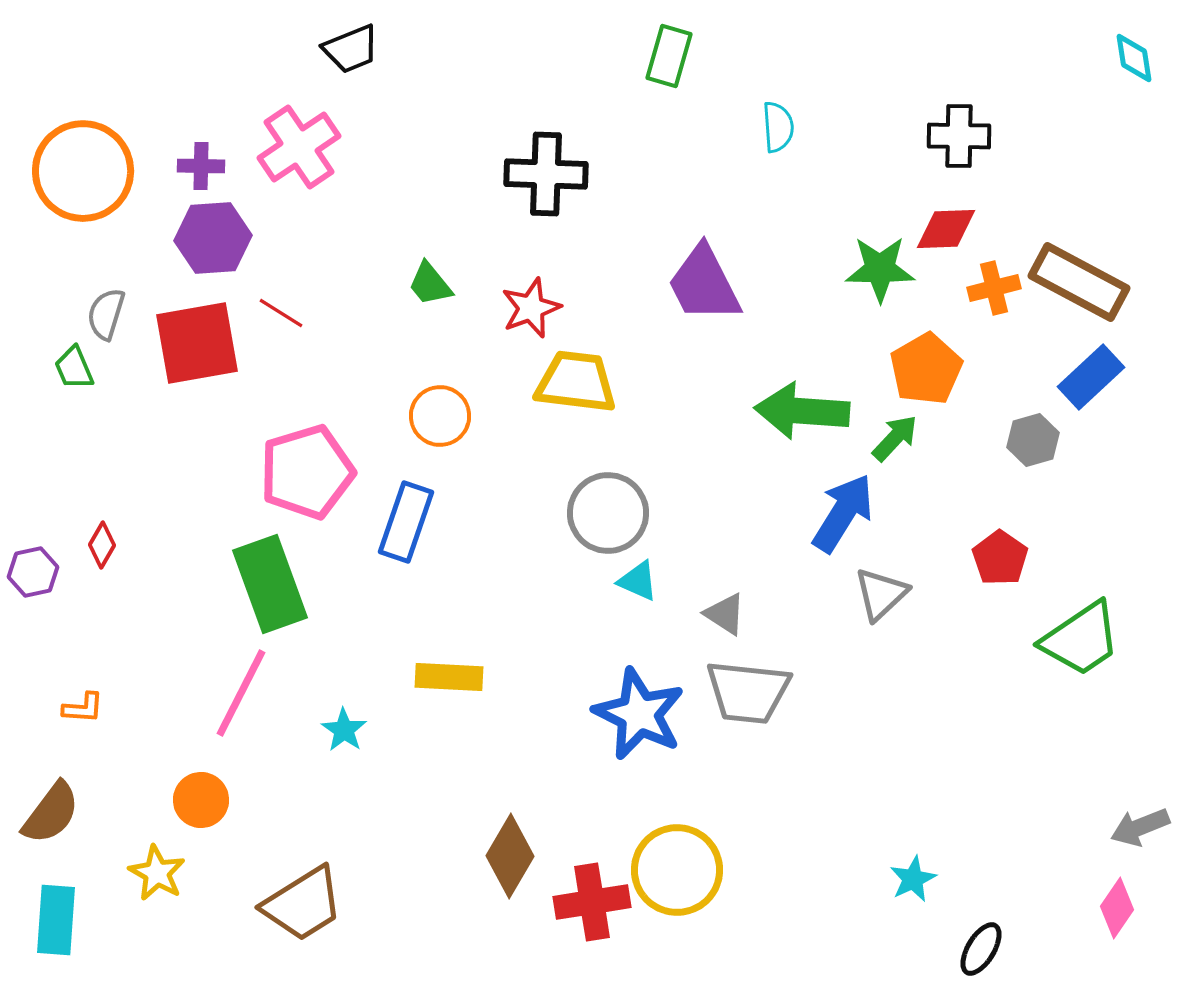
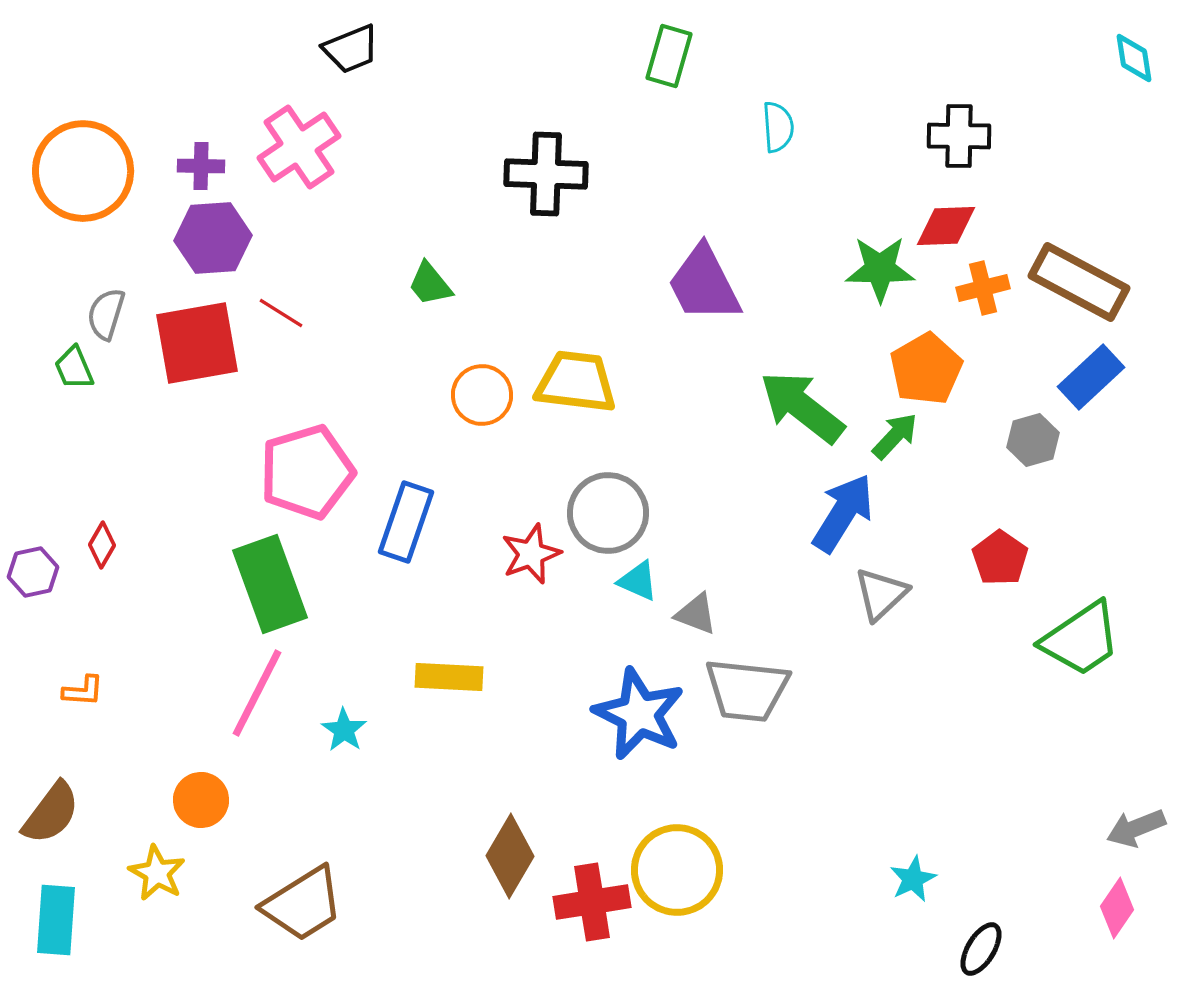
red diamond at (946, 229): moved 3 px up
orange cross at (994, 288): moved 11 px left
red star at (531, 308): moved 246 px down
green arrow at (802, 411): moved 4 px up; rotated 34 degrees clockwise
orange circle at (440, 416): moved 42 px right, 21 px up
green arrow at (895, 438): moved 2 px up
gray triangle at (725, 614): moved 29 px left; rotated 12 degrees counterclockwise
gray trapezoid at (748, 692): moved 1 px left, 2 px up
pink line at (241, 693): moved 16 px right
orange L-shape at (83, 708): moved 17 px up
gray arrow at (1140, 827): moved 4 px left, 1 px down
